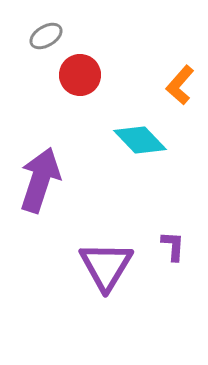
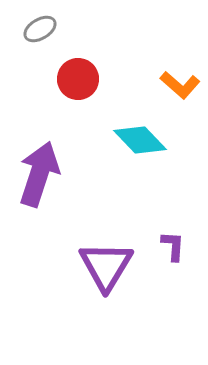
gray ellipse: moved 6 px left, 7 px up
red circle: moved 2 px left, 4 px down
orange L-shape: rotated 90 degrees counterclockwise
purple arrow: moved 1 px left, 6 px up
